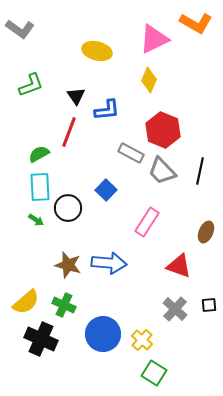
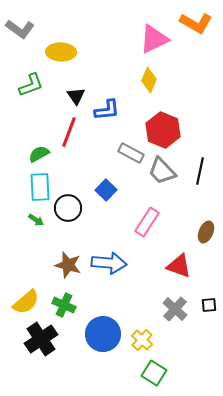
yellow ellipse: moved 36 px left, 1 px down; rotated 12 degrees counterclockwise
black cross: rotated 32 degrees clockwise
